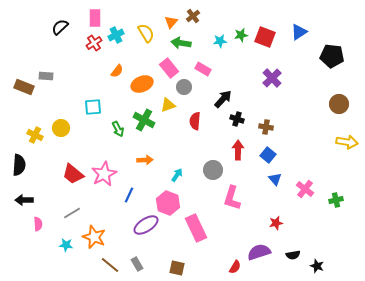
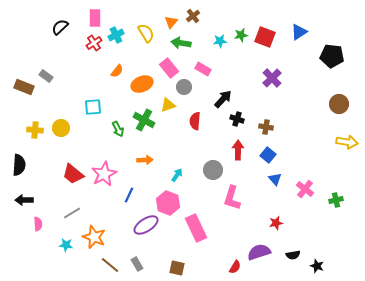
gray rectangle at (46, 76): rotated 32 degrees clockwise
yellow cross at (35, 135): moved 5 px up; rotated 21 degrees counterclockwise
